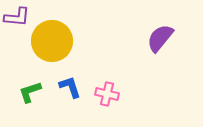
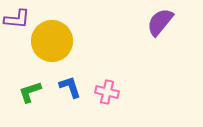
purple L-shape: moved 2 px down
purple semicircle: moved 16 px up
pink cross: moved 2 px up
